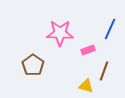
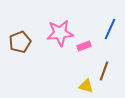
pink star: rotated 8 degrees counterclockwise
pink rectangle: moved 4 px left, 4 px up
brown pentagon: moved 13 px left, 23 px up; rotated 15 degrees clockwise
